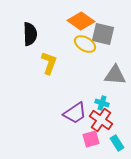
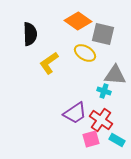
orange diamond: moved 3 px left
yellow ellipse: moved 9 px down
yellow L-shape: rotated 145 degrees counterclockwise
cyan cross: moved 2 px right, 12 px up
cyan rectangle: moved 3 px up; rotated 28 degrees counterclockwise
